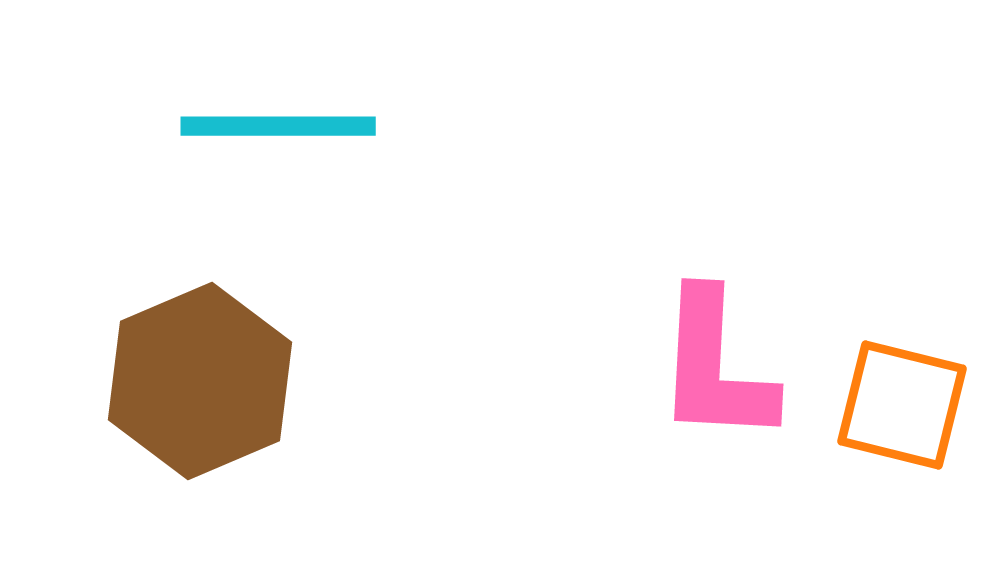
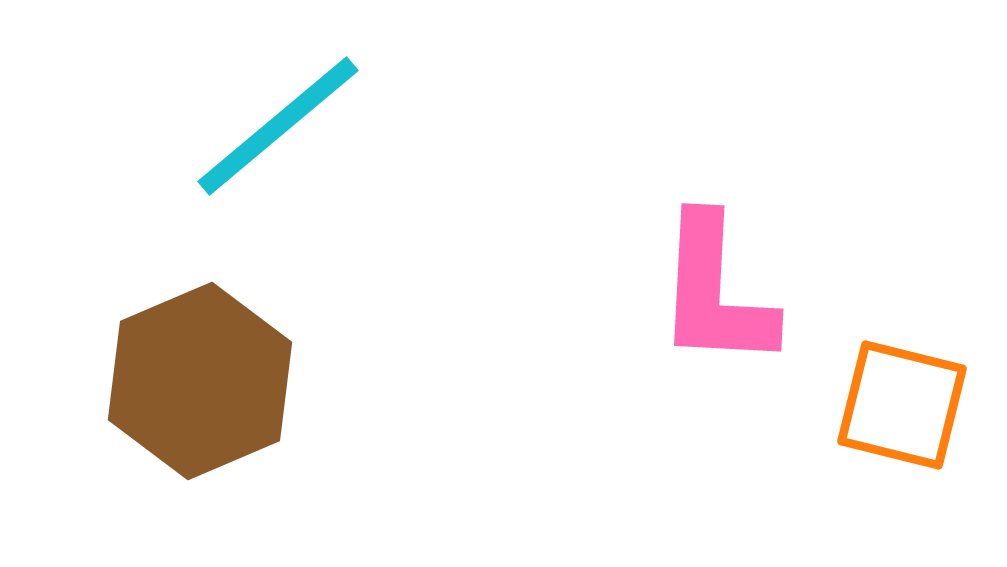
cyan line: rotated 40 degrees counterclockwise
pink L-shape: moved 75 px up
